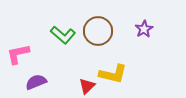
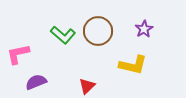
yellow L-shape: moved 20 px right, 9 px up
